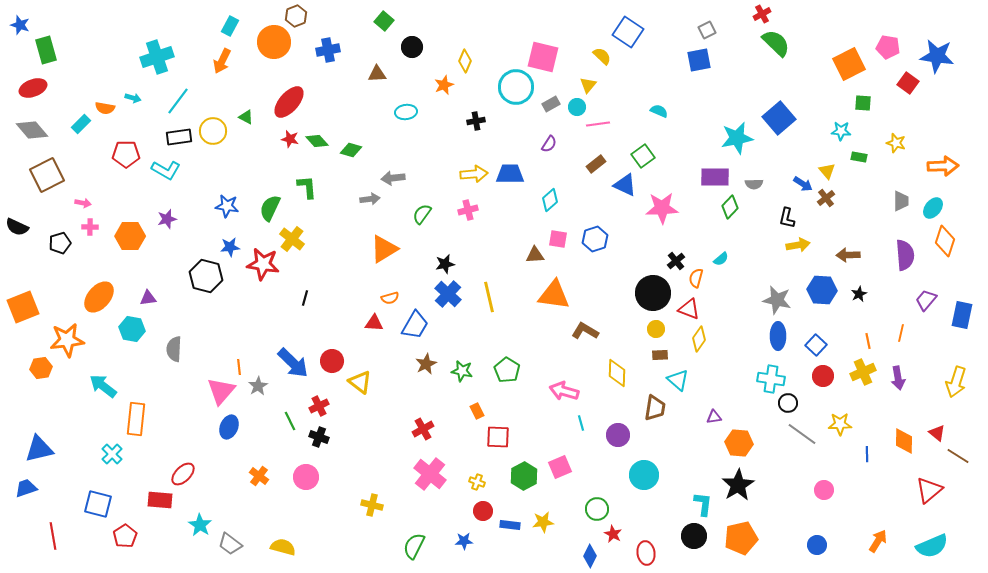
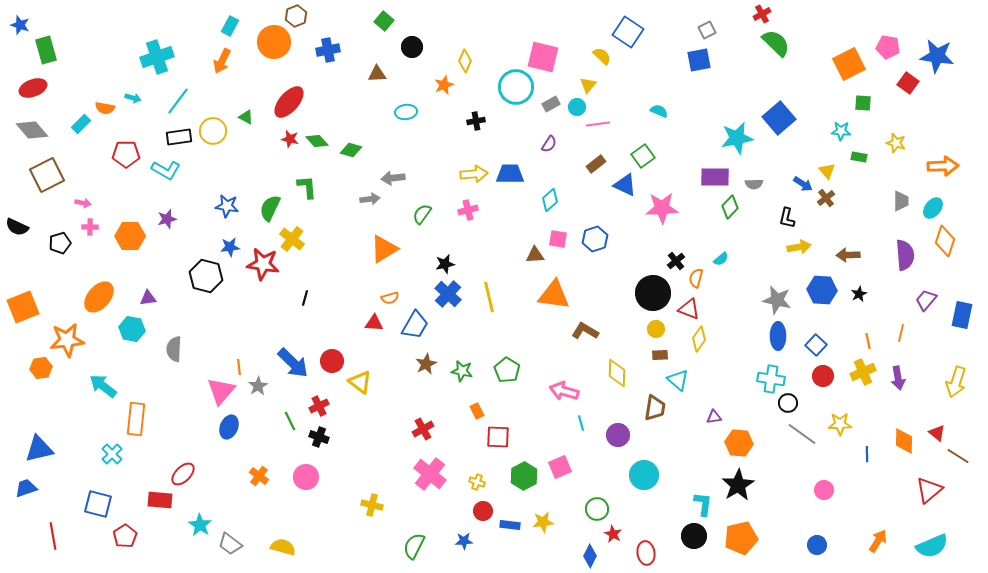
yellow arrow at (798, 245): moved 1 px right, 2 px down
